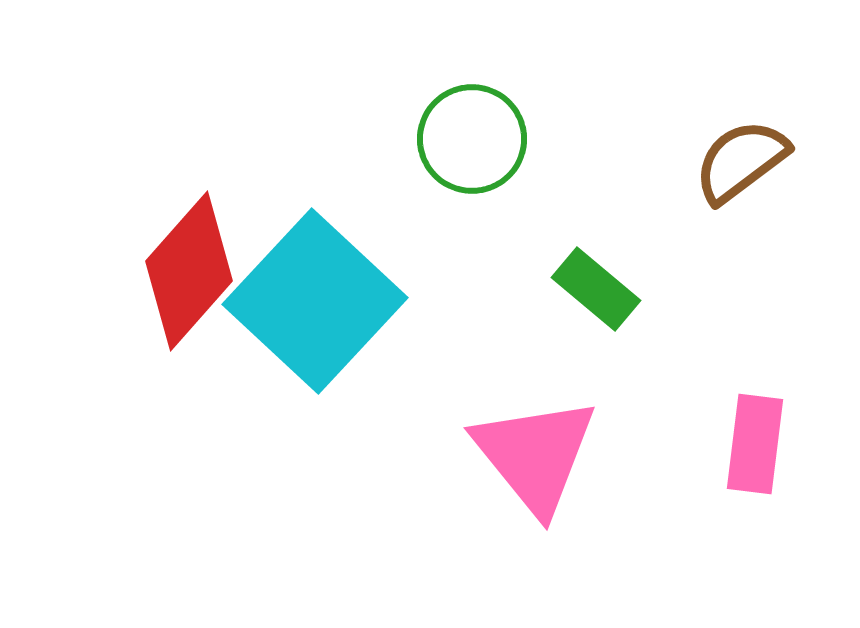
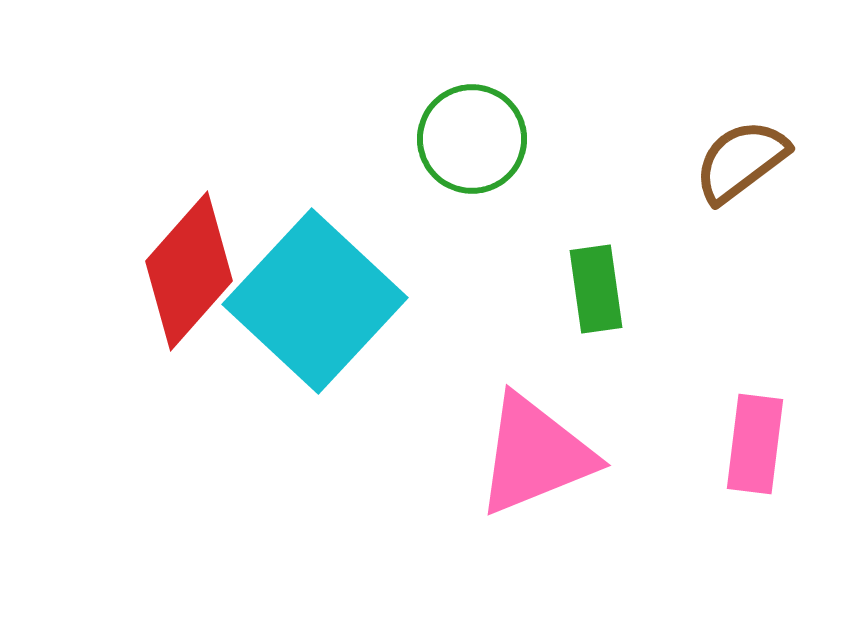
green rectangle: rotated 42 degrees clockwise
pink triangle: rotated 47 degrees clockwise
